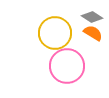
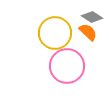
orange semicircle: moved 5 px left, 1 px up; rotated 12 degrees clockwise
